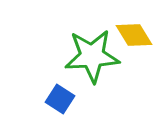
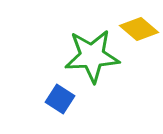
yellow diamond: moved 5 px right, 6 px up; rotated 18 degrees counterclockwise
